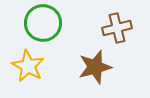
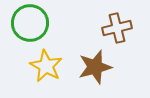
green circle: moved 13 px left
yellow star: moved 18 px right
